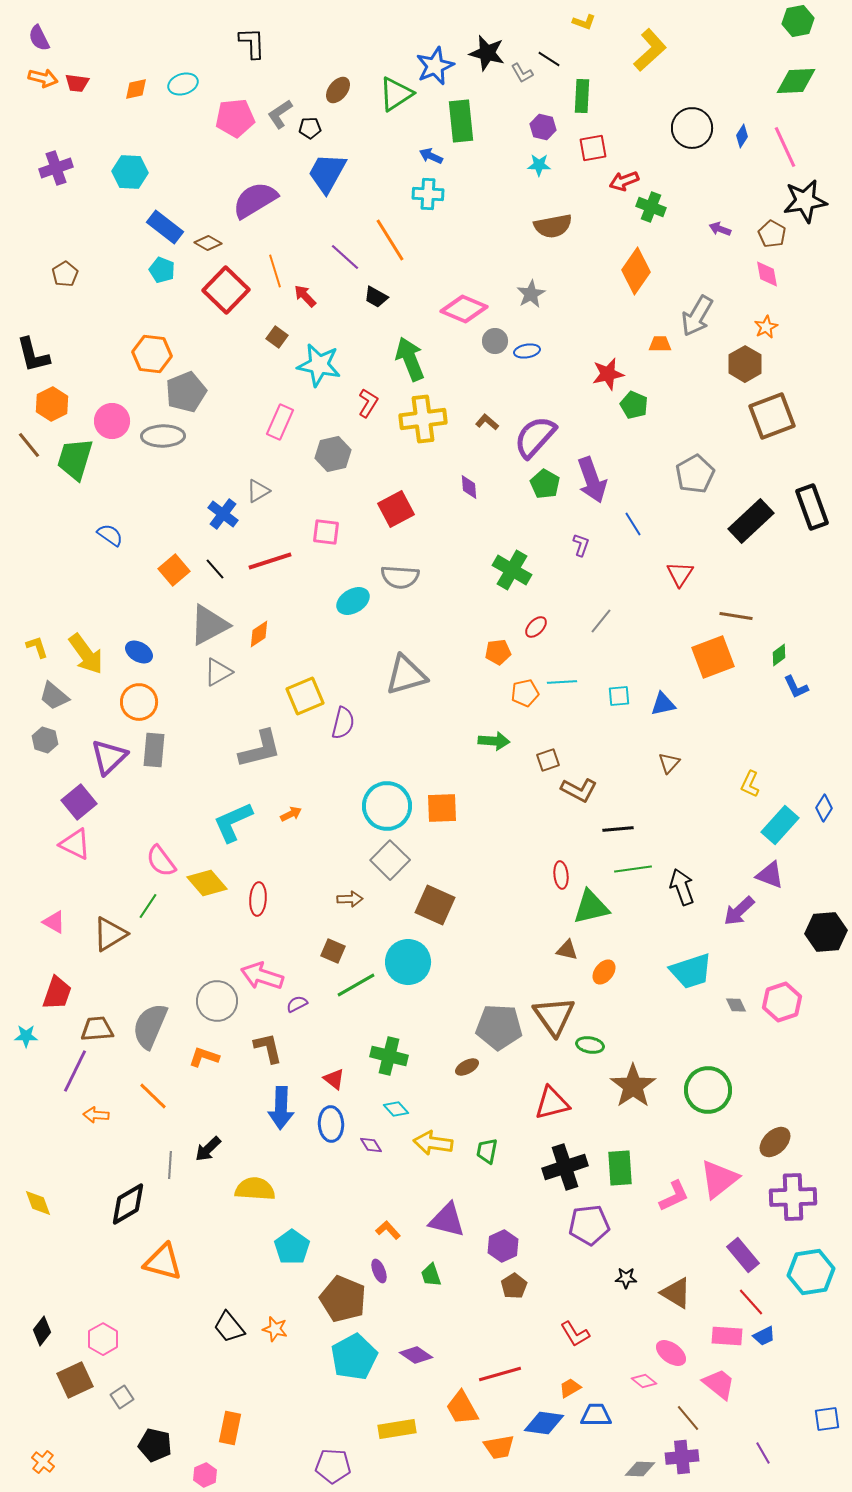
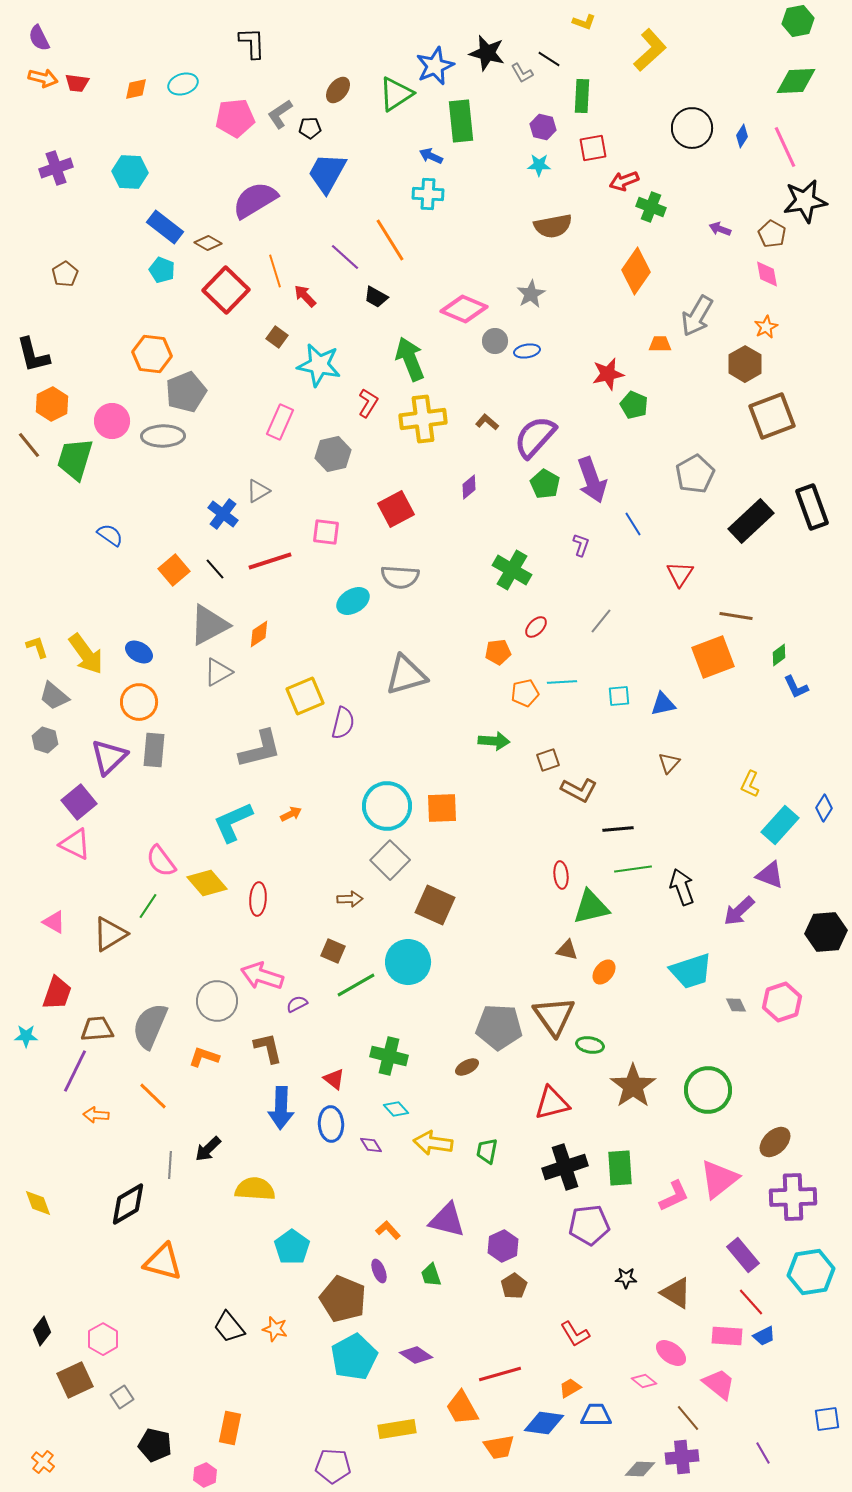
purple diamond at (469, 487): rotated 55 degrees clockwise
